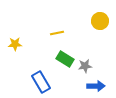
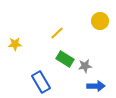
yellow line: rotated 32 degrees counterclockwise
